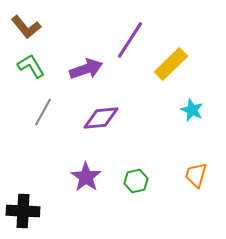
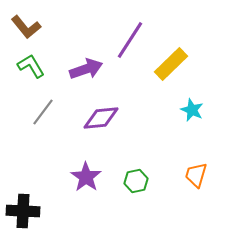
gray line: rotated 8 degrees clockwise
